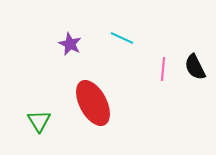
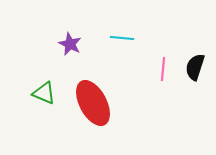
cyan line: rotated 20 degrees counterclockwise
black semicircle: rotated 44 degrees clockwise
green triangle: moved 5 px right, 28 px up; rotated 35 degrees counterclockwise
